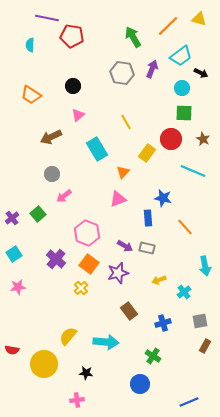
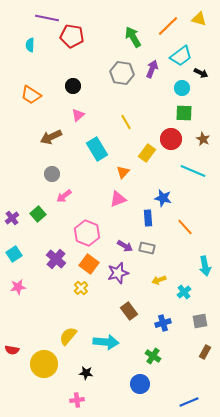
brown rectangle at (205, 346): moved 6 px down
